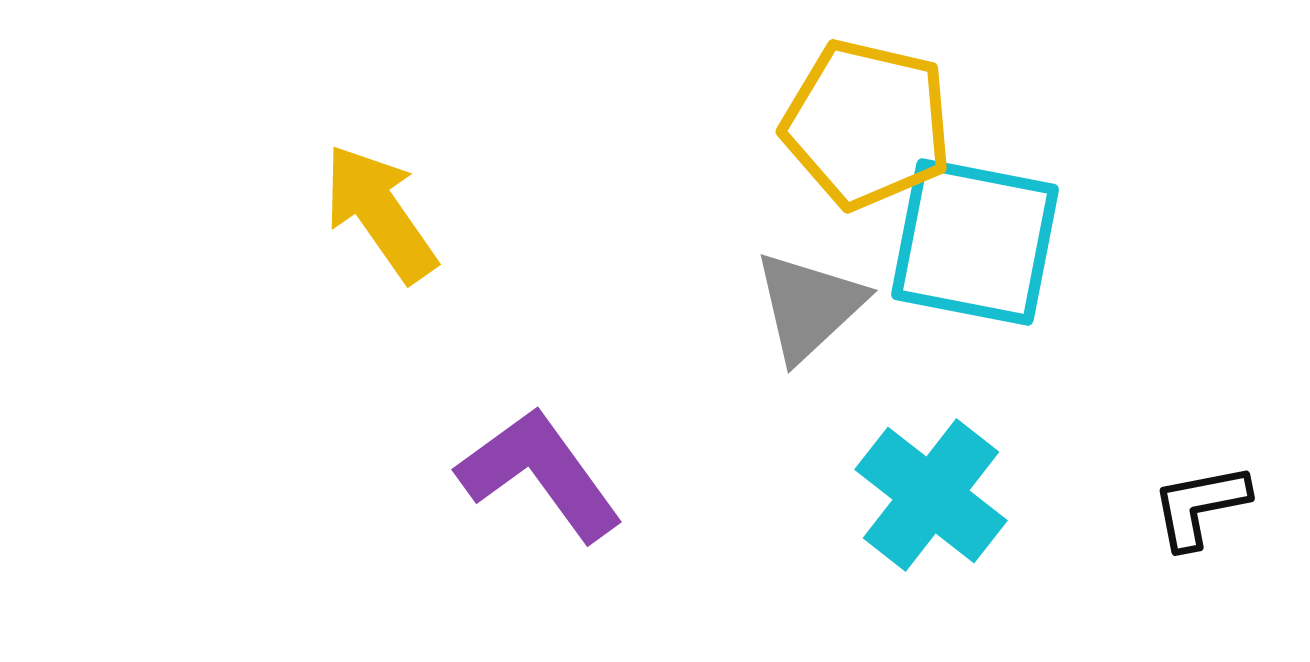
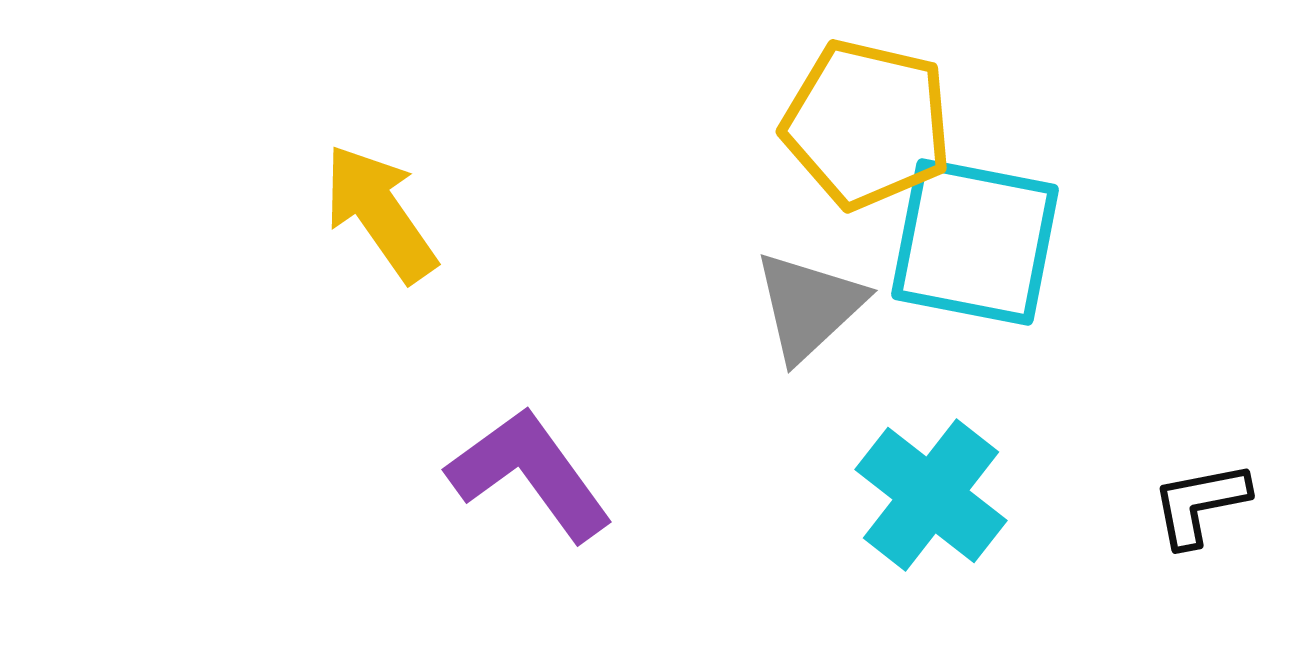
purple L-shape: moved 10 px left
black L-shape: moved 2 px up
